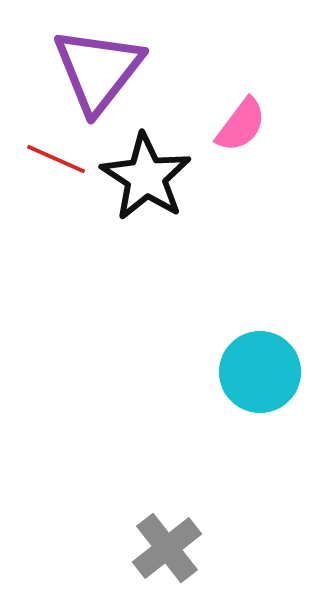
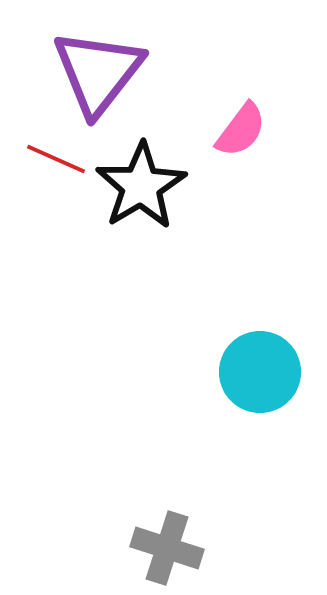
purple triangle: moved 2 px down
pink semicircle: moved 5 px down
black star: moved 5 px left, 9 px down; rotated 8 degrees clockwise
gray cross: rotated 34 degrees counterclockwise
